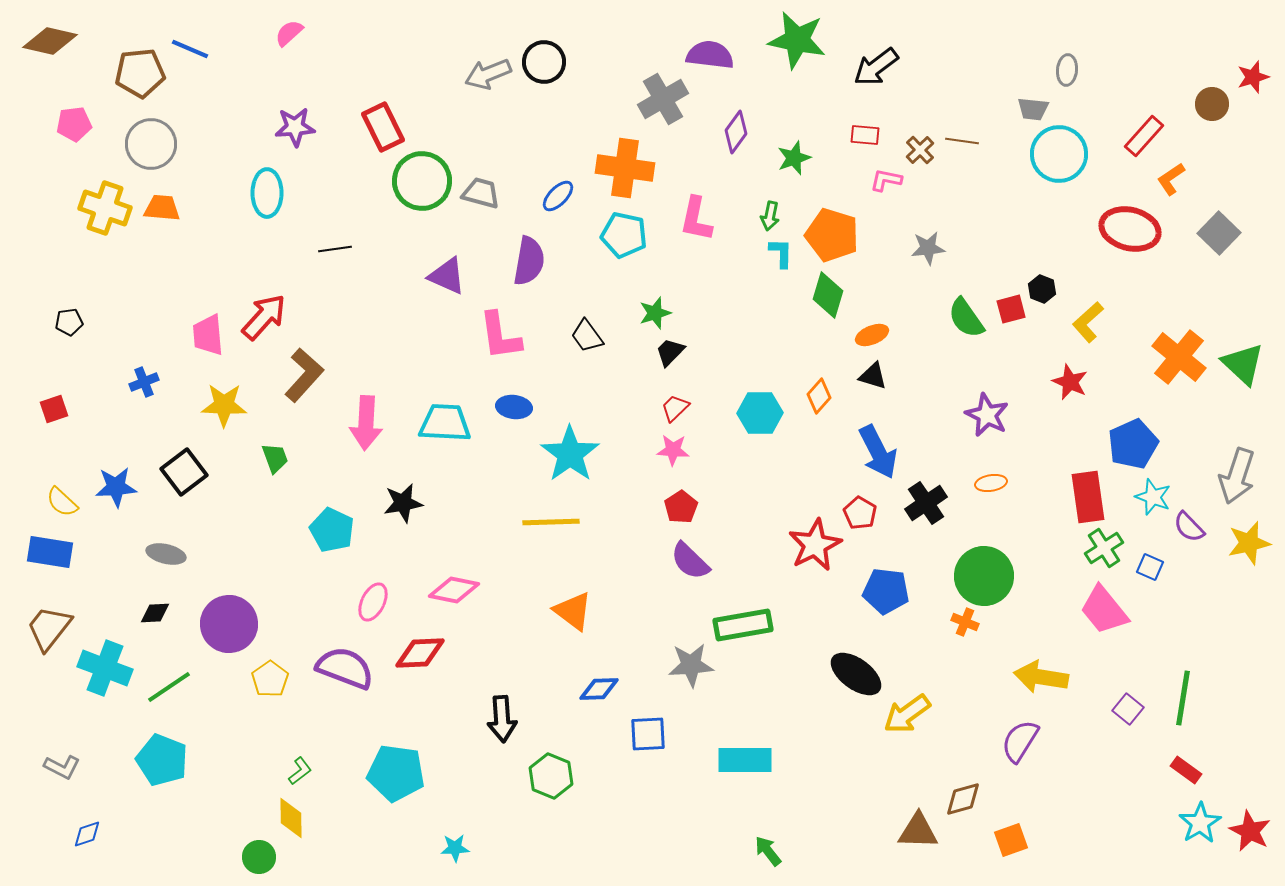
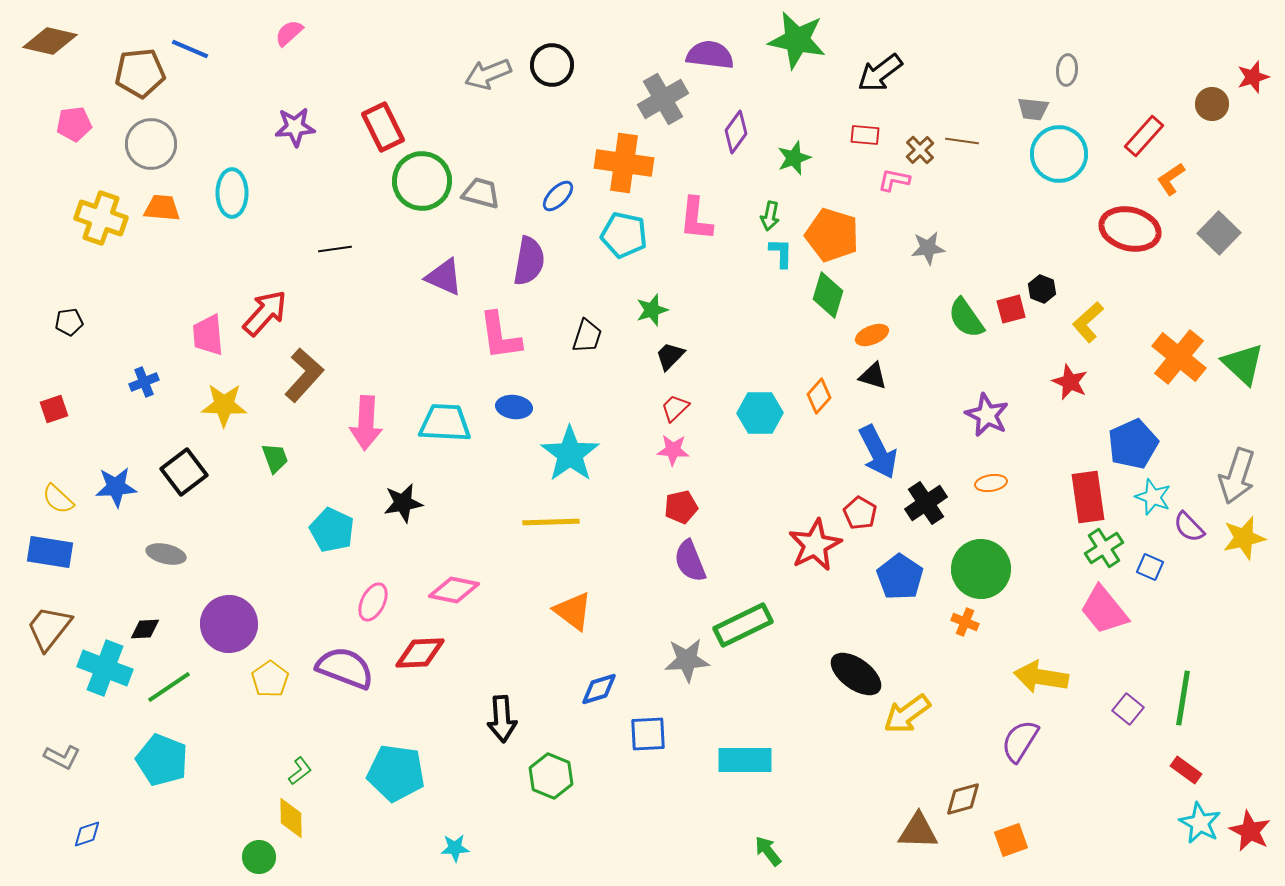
black circle at (544, 62): moved 8 px right, 3 px down
black arrow at (876, 67): moved 4 px right, 6 px down
orange cross at (625, 168): moved 1 px left, 5 px up
pink L-shape at (886, 180): moved 8 px right
cyan ellipse at (267, 193): moved 35 px left
yellow cross at (105, 208): moved 4 px left, 10 px down
pink L-shape at (696, 219): rotated 6 degrees counterclockwise
purple triangle at (447, 276): moved 3 px left, 1 px down
green star at (655, 313): moved 3 px left, 3 px up
red arrow at (264, 317): moved 1 px right, 4 px up
black trapezoid at (587, 336): rotated 126 degrees counterclockwise
black trapezoid at (670, 352): moved 4 px down
yellow semicircle at (62, 502): moved 4 px left, 3 px up
red pentagon at (681, 507): rotated 20 degrees clockwise
yellow star at (1249, 543): moved 5 px left, 5 px up
purple semicircle at (690, 561): rotated 24 degrees clockwise
green circle at (984, 576): moved 3 px left, 7 px up
blue pentagon at (886, 591): moved 14 px right, 14 px up; rotated 27 degrees clockwise
black diamond at (155, 613): moved 10 px left, 16 px down
green rectangle at (743, 625): rotated 16 degrees counterclockwise
gray star at (691, 665): moved 4 px left, 5 px up
blue diamond at (599, 689): rotated 15 degrees counterclockwise
gray L-shape at (62, 767): moved 10 px up
cyan star at (1200, 823): rotated 12 degrees counterclockwise
